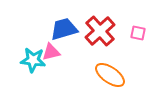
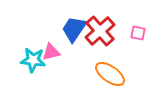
blue trapezoid: moved 10 px right; rotated 40 degrees counterclockwise
orange ellipse: moved 1 px up
